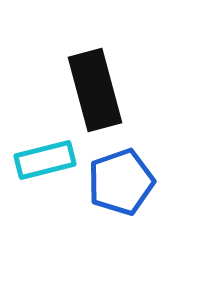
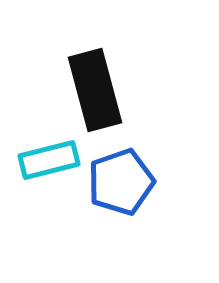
cyan rectangle: moved 4 px right
